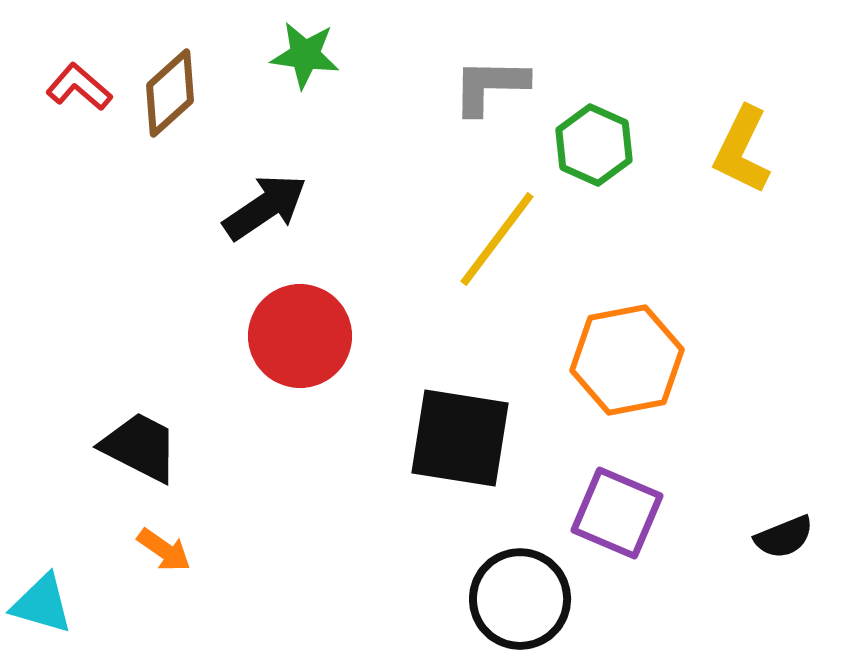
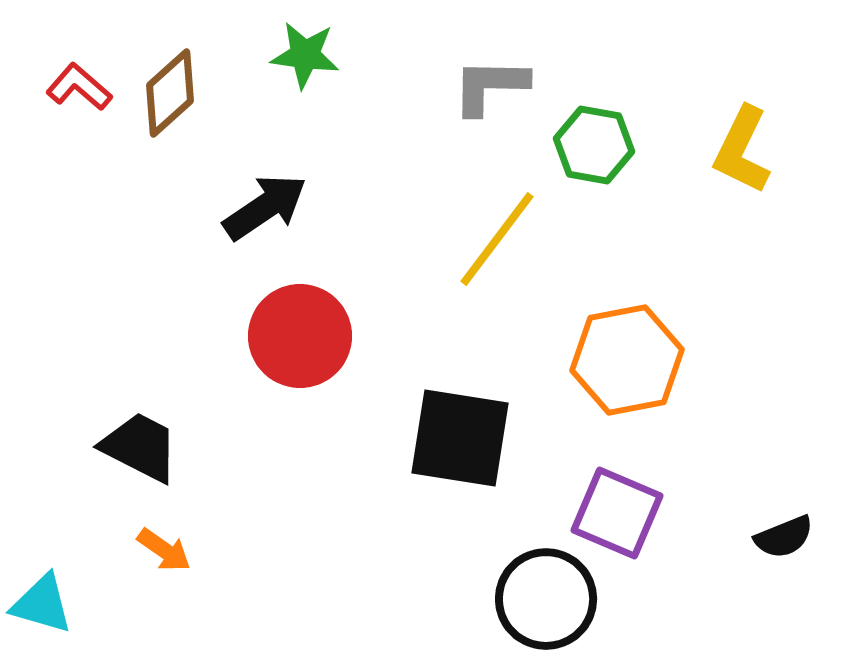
green hexagon: rotated 14 degrees counterclockwise
black circle: moved 26 px right
